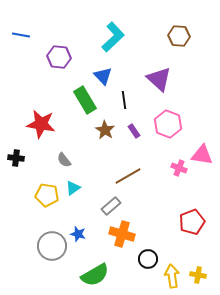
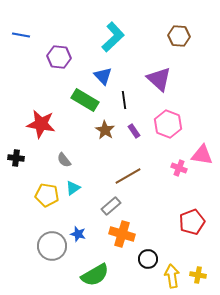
green rectangle: rotated 28 degrees counterclockwise
